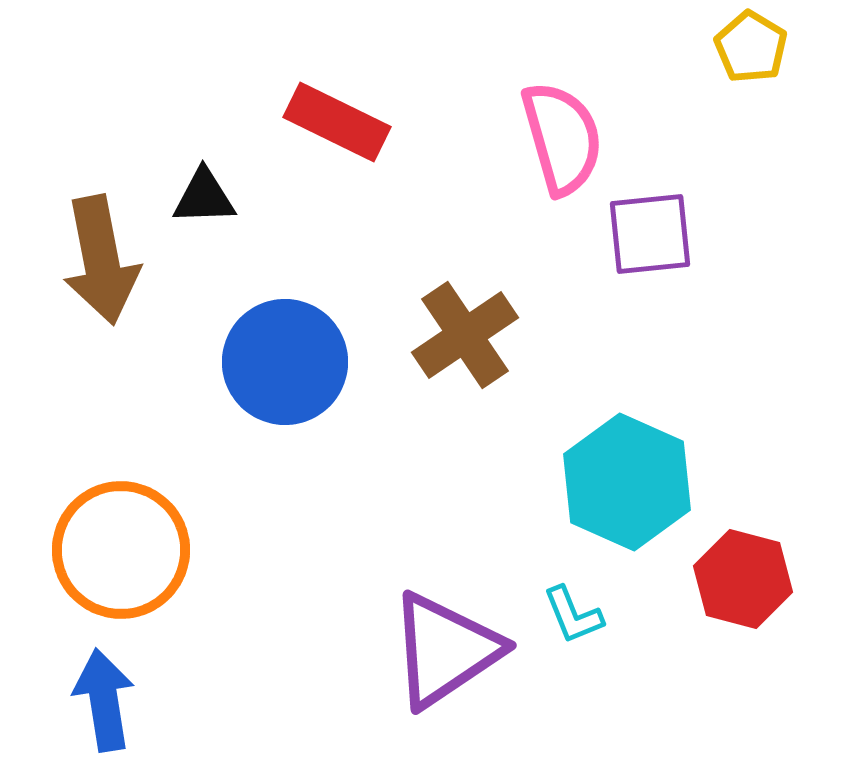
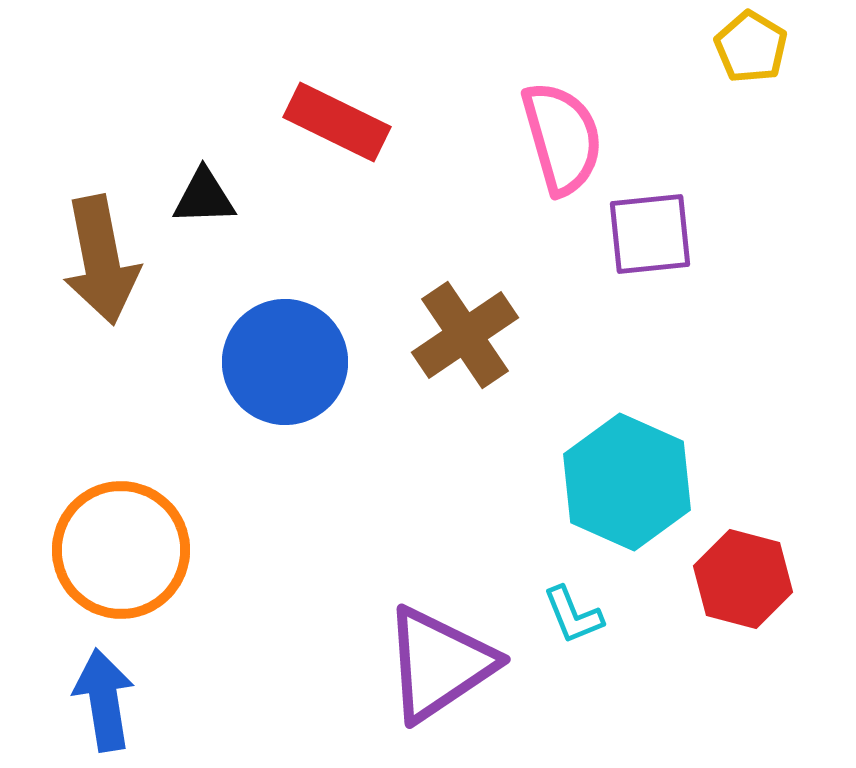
purple triangle: moved 6 px left, 14 px down
